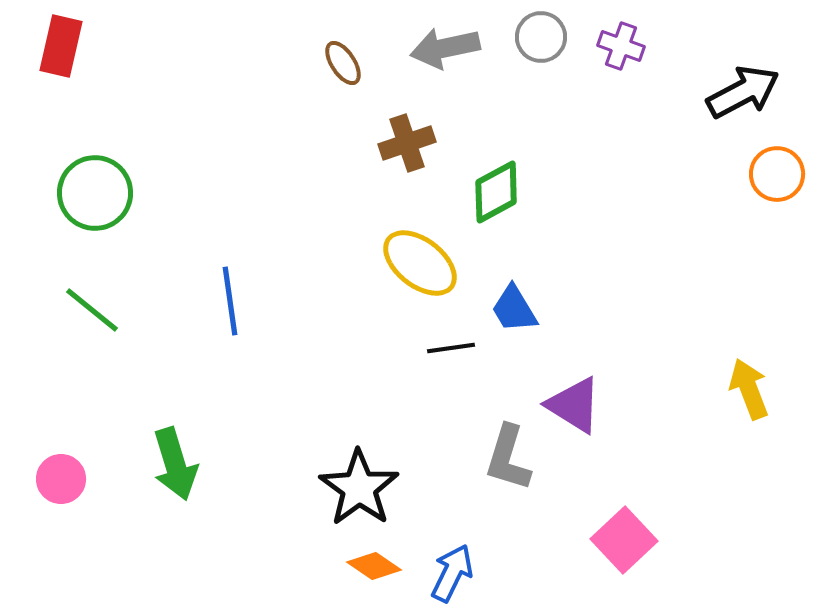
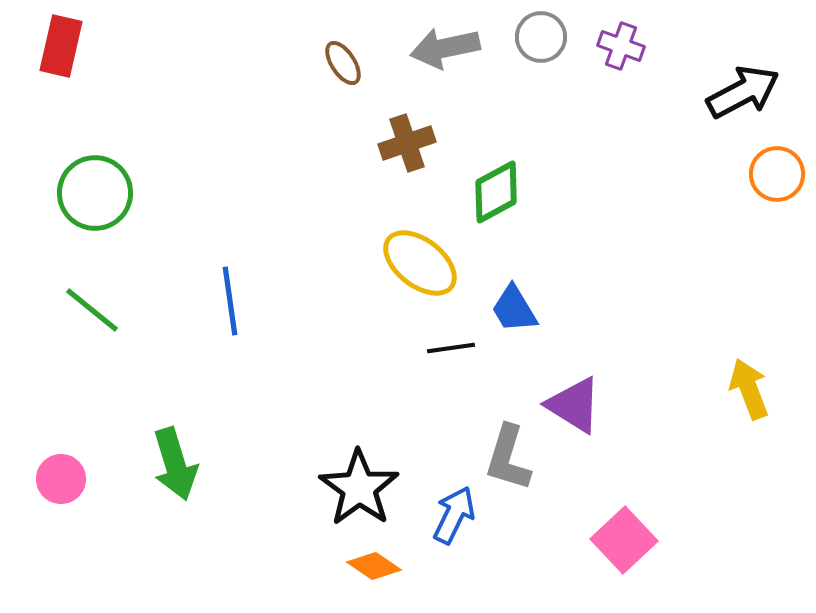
blue arrow: moved 2 px right, 58 px up
